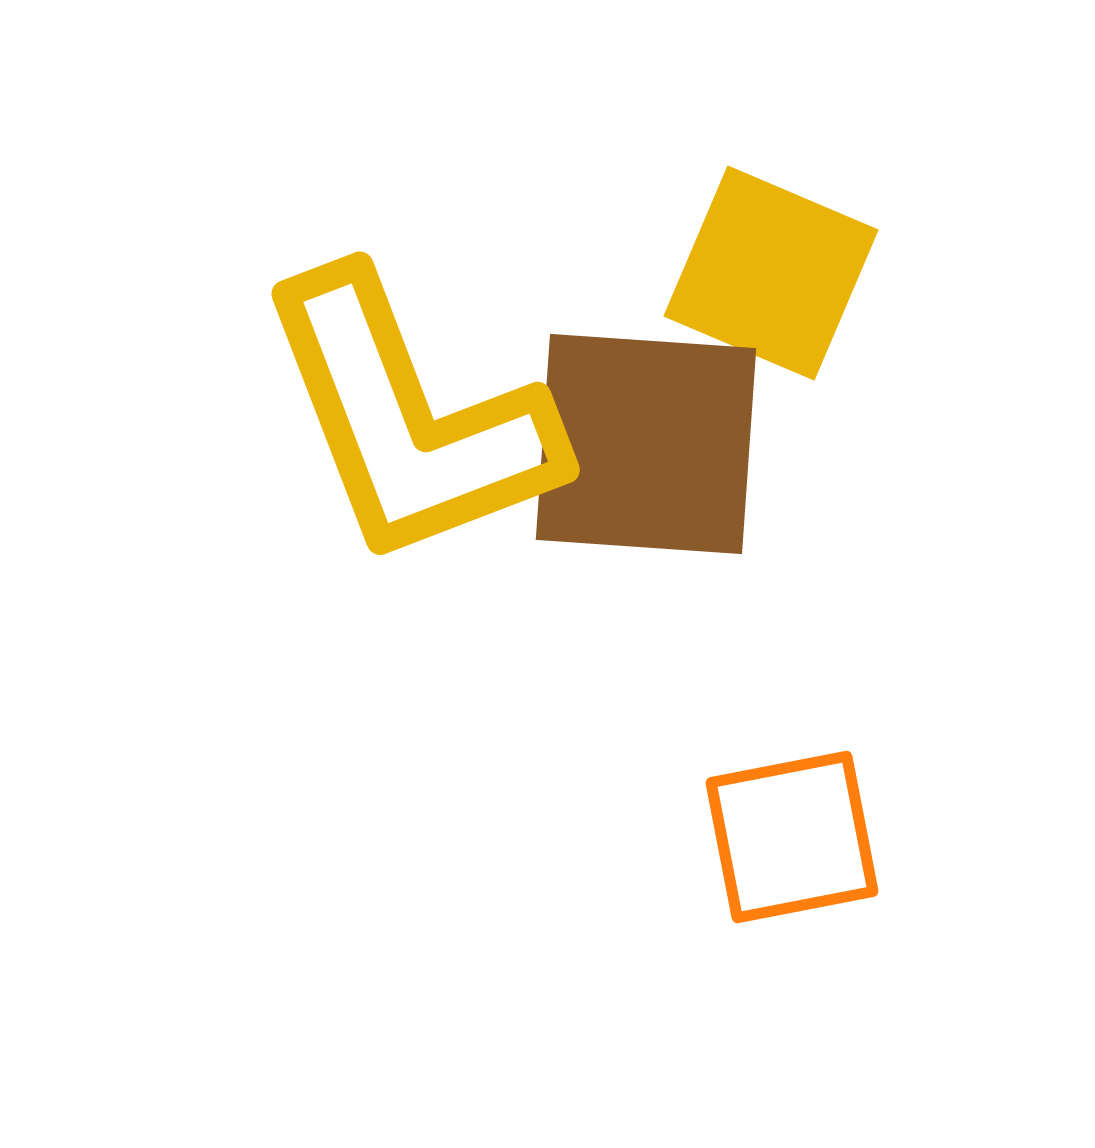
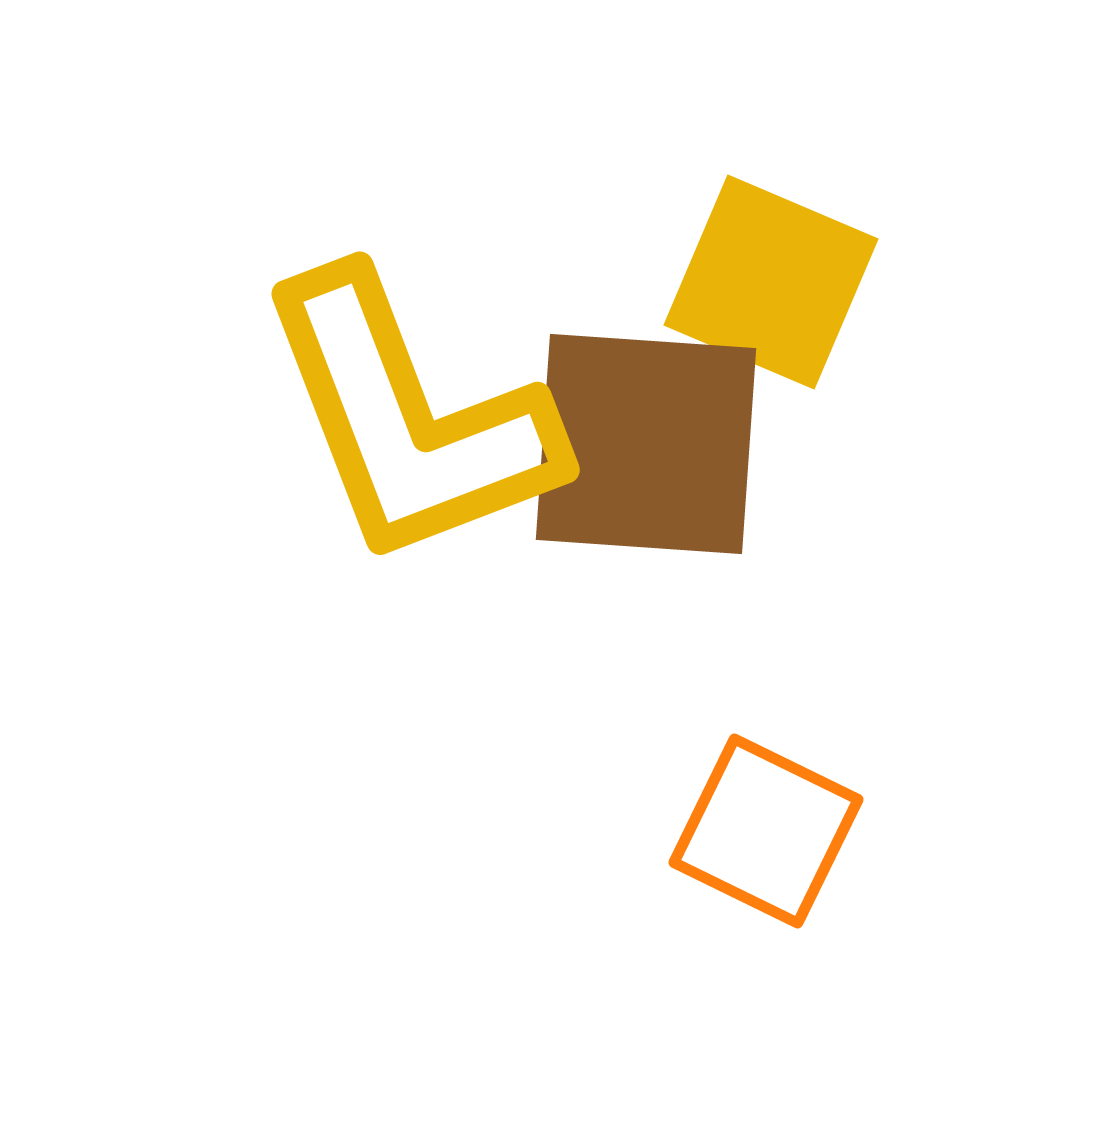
yellow square: moved 9 px down
orange square: moved 26 px left, 6 px up; rotated 37 degrees clockwise
